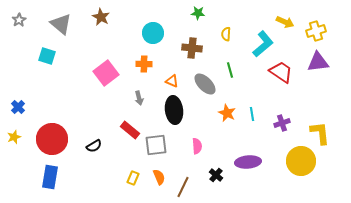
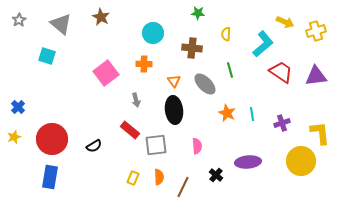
purple triangle: moved 2 px left, 14 px down
orange triangle: moved 2 px right; rotated 32 degrees clockwise
gray arrow: moved 3 px left, 2 px down
orange semicircle: rotated 21 degrees clockwise
